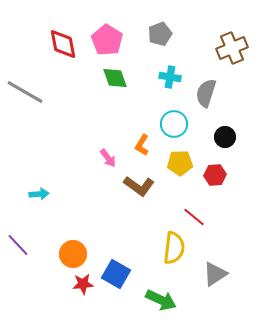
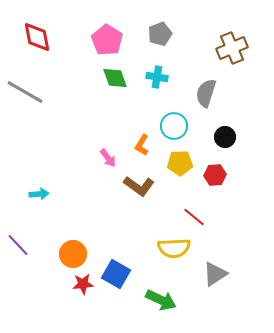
red diamond: moved 26 px left, 7 px up
cyan cross: moved 13 px left
cyan circle: moved 2 px down
yellow semicircle: rotated 80 degrees clockwise
